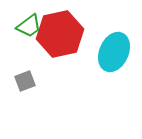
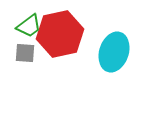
cyan ellipse: rotated 6 degrees counterclockwise
gray square: moved 28 px up; rotated 25 degrees clockwise
